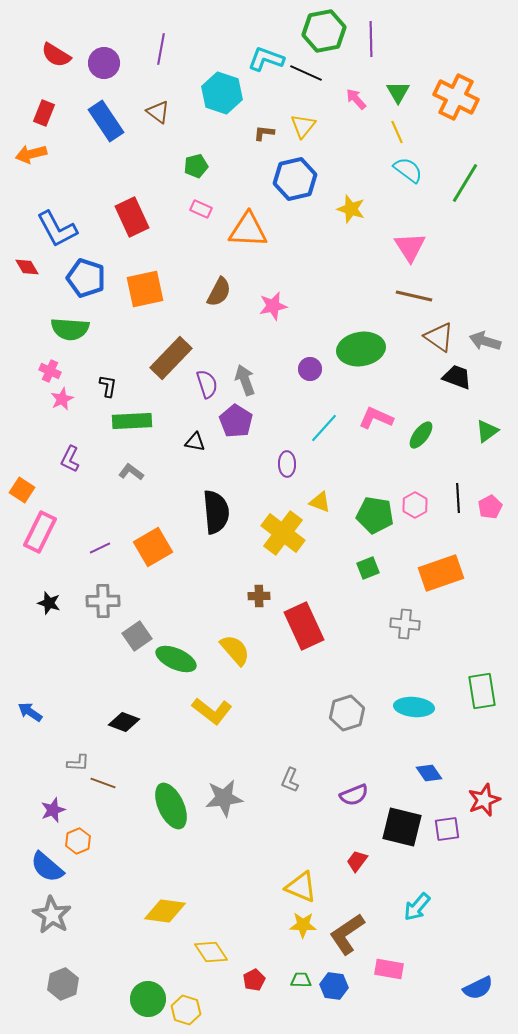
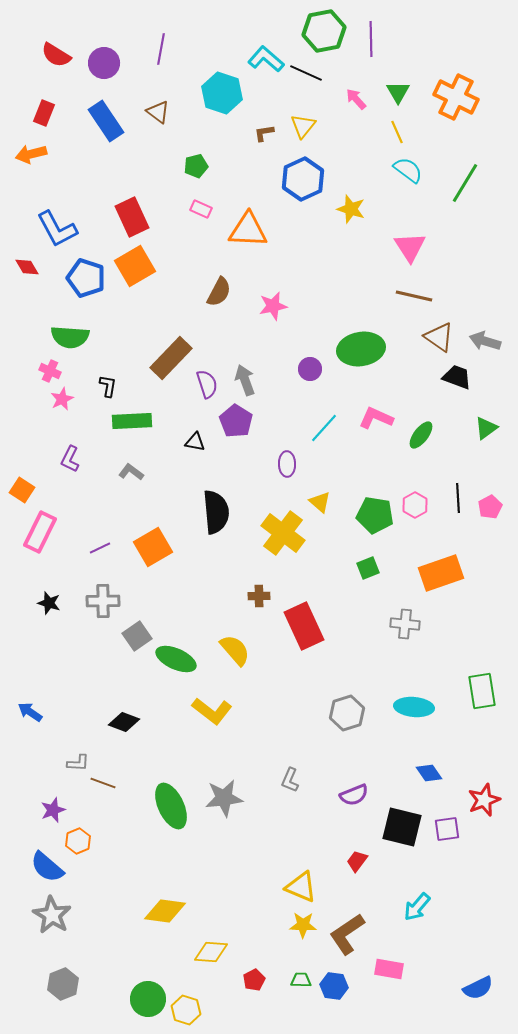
cyan L-shape at (266, 59): rotated 21 degrees clockwise
brown L-shape at (264, 133): rotated 15 degrees counterclockwise
blue hexagon at (295, 179): moved 8 px right; rotated 12 degrees counterclockwise
orange square at (145, 289): moved 10 px left, 23 px up; rotated 18 degrees counterclockwise
green semicircle at (70, 329): moved 8 px down
green triangle at (487, 431): moved 1 px left, 3 px up
yellow triangle at (320, 502): rotated 20 degrees clockwise
yellow diamond at (211, 952): rotated 52 degrees counterclockwise
